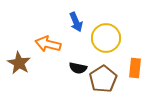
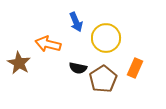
orange rectangle: rotated 18 degrees clockwise
